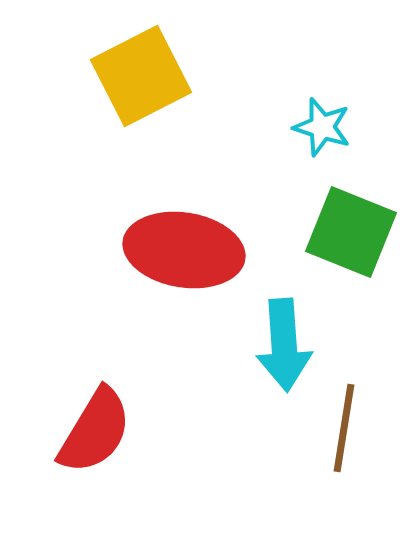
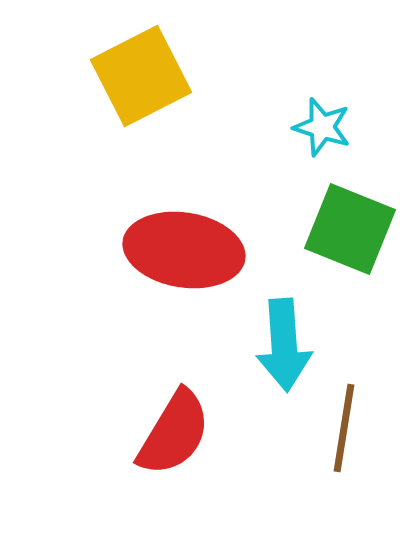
green square: moved 1 px left, 3 px up
red semicircle: moved 79 px right, 2 px down
